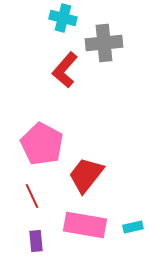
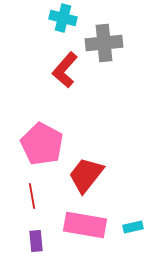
red line: rotated 15 degrees clockwise
